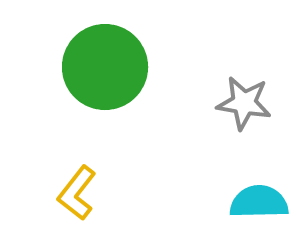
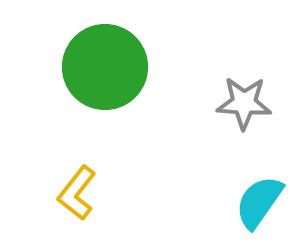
gray star: rotated 6 degrees counterclockwise
cyan semicircle: rotated 54 degrees counterclockwise
